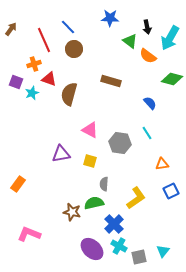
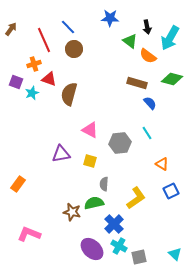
brown rectangle: moved 26 px right, 2 px down
gray hexagon: rotated 15 degrees counterclockwise
orange triangle: rotated 40 degrees clockwise
cyan triangle: moved 12 px right, 3 px down; rotated 24 degrees counterclockwise
